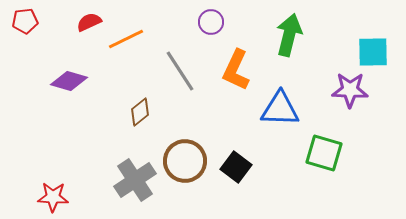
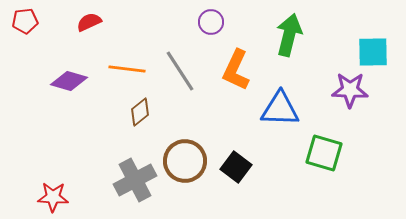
orange line: moved 1 px right, 30 px down; rotated 33 degrees clockwise
gray cross: rotated 6 degrees clockwise
